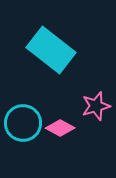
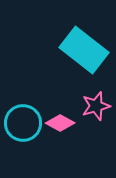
cyan rectangle: moved 33 px right
pink diamond: moved 5 px up
